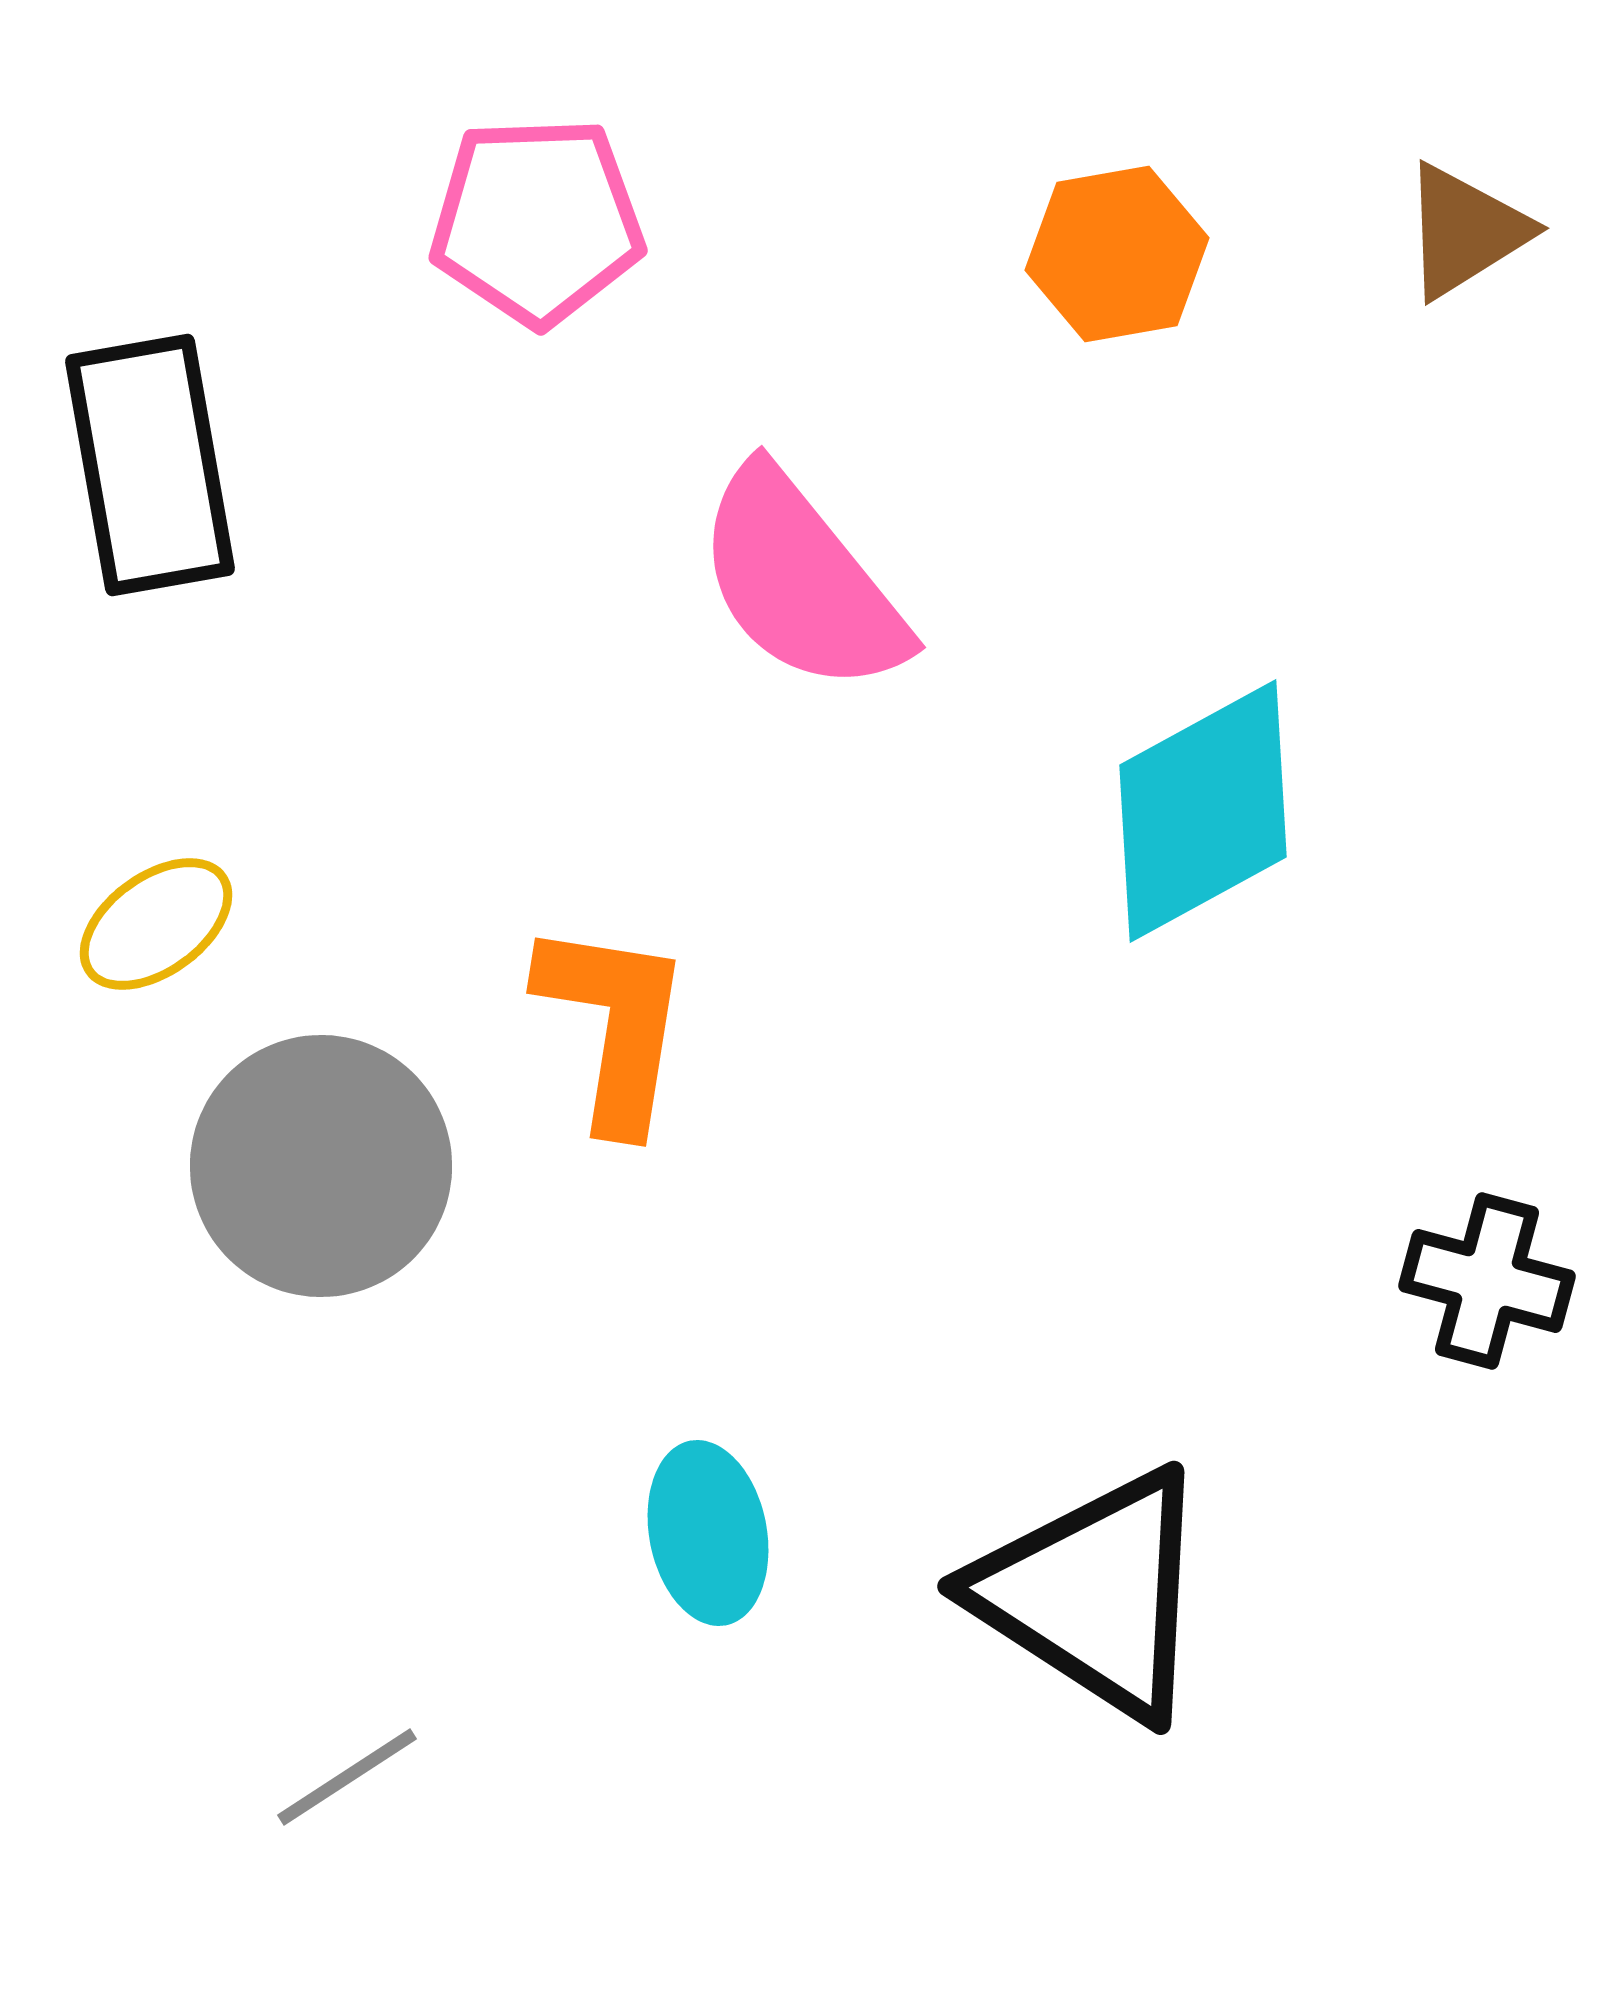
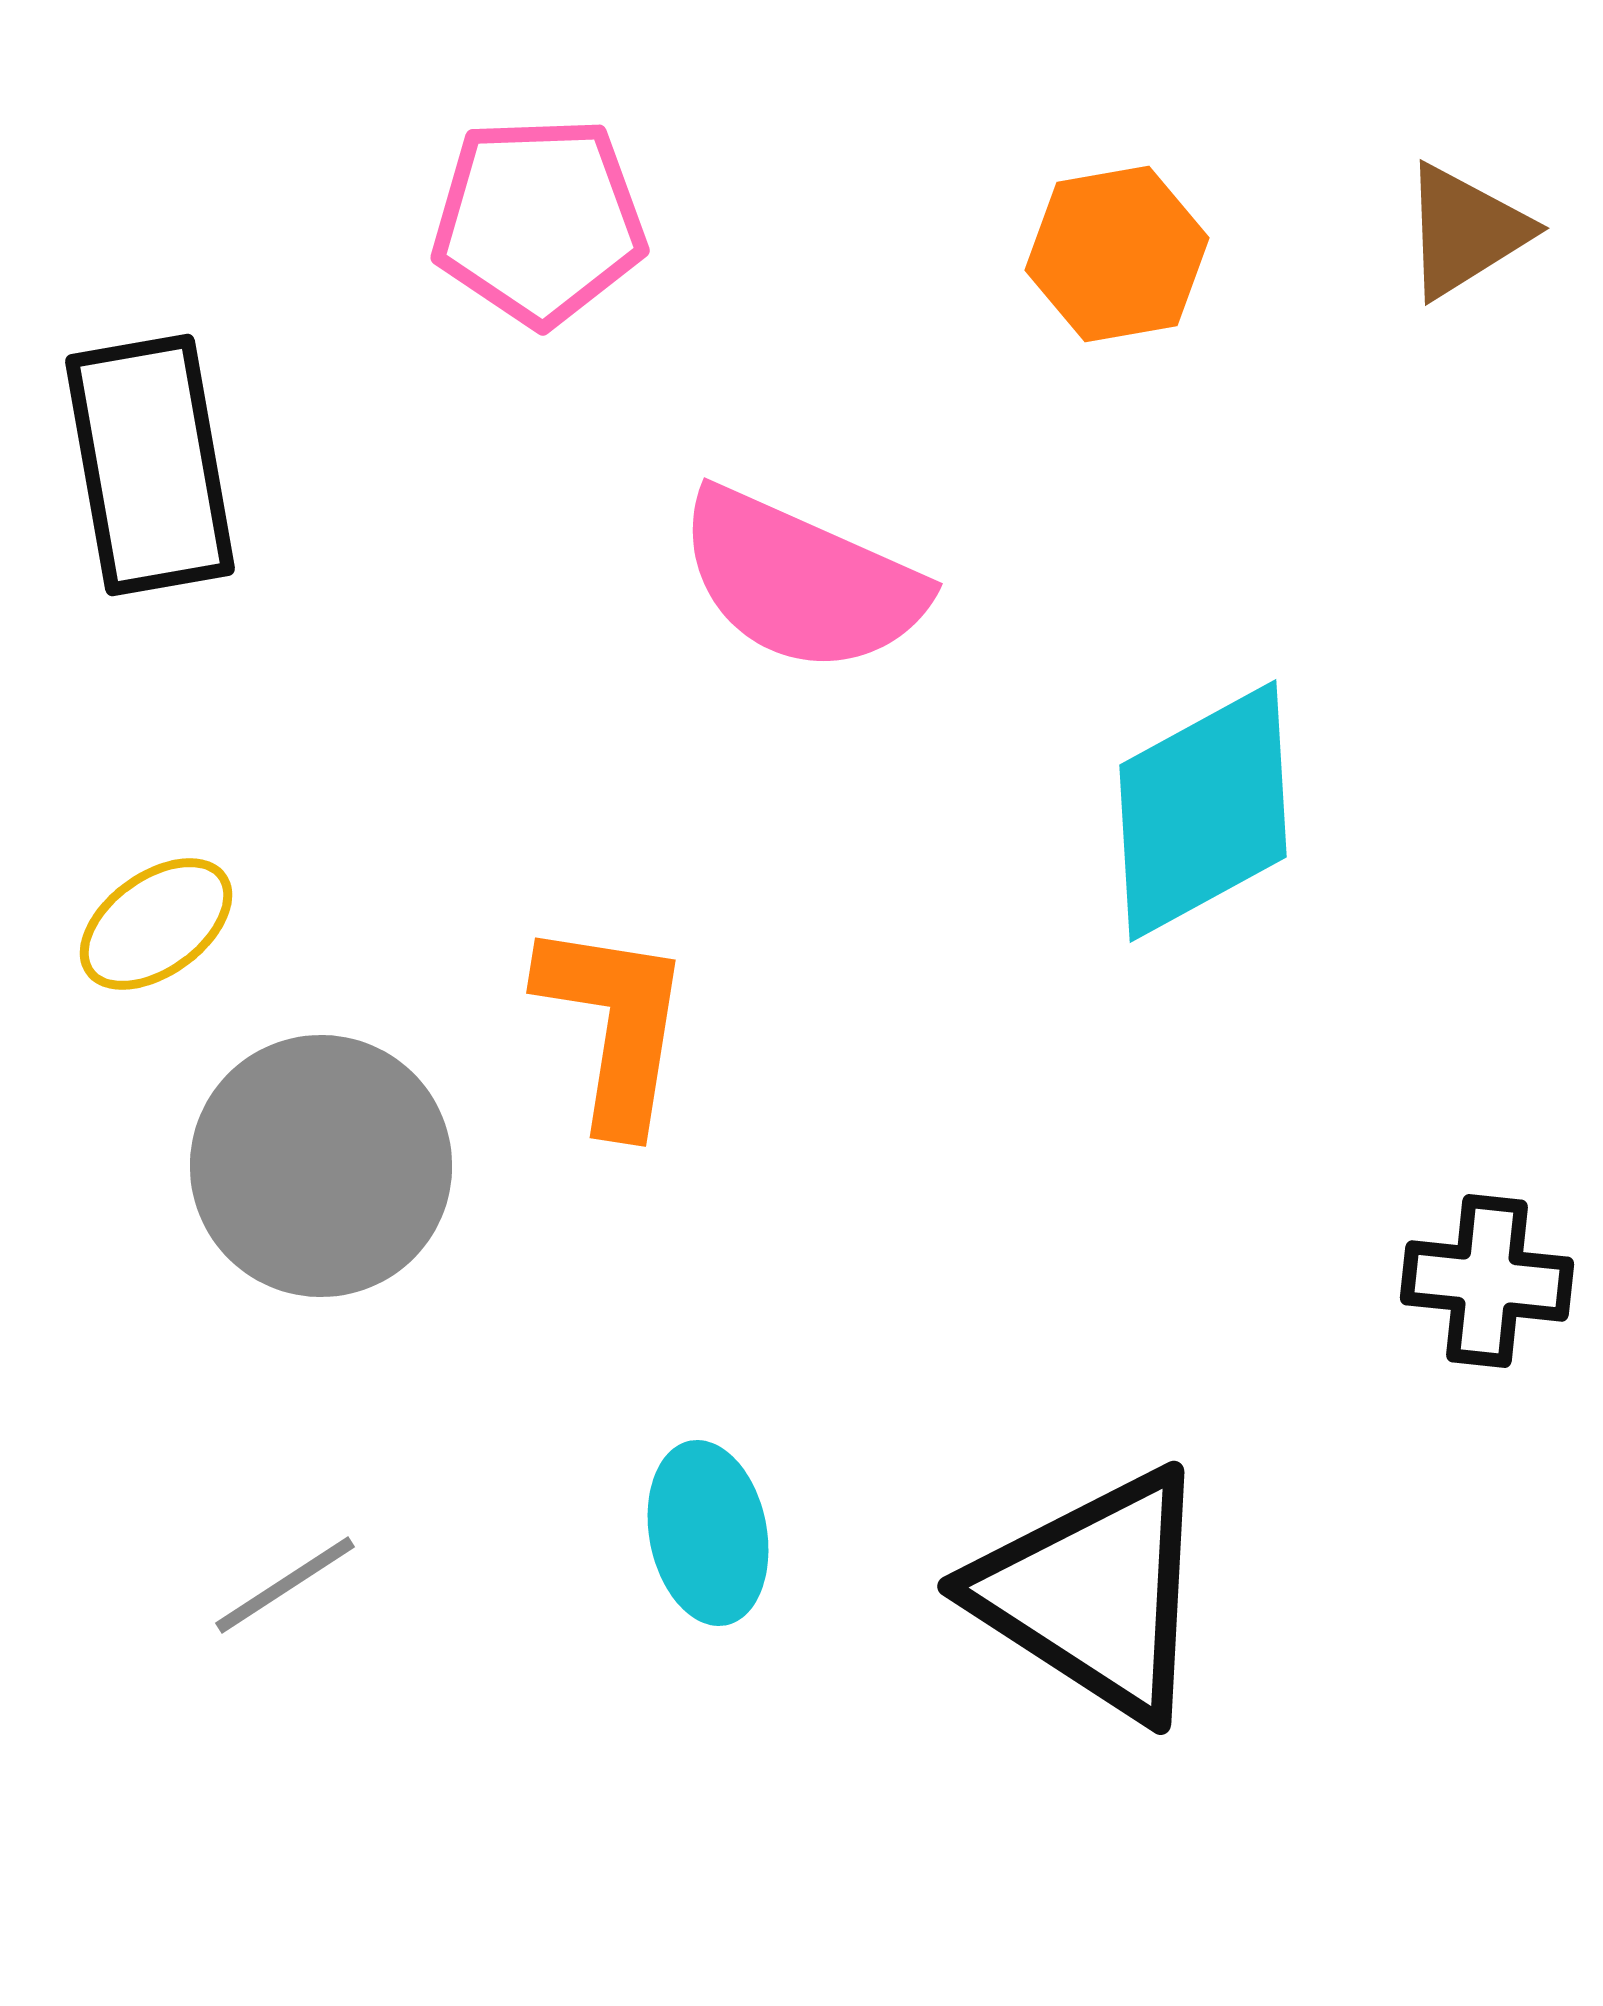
pink pentagon: moved 2 px right
pink semicircle: rotated 27 degrees counterclockwise
black cross: rotated 9 degrees counterclockwise
gray line: moved 62 px left, 192 px up
